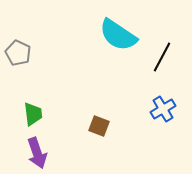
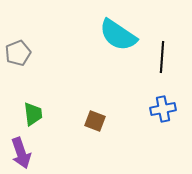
gray pentagon: rotated 25 degrees clockwise
black line: rotated 24 degrees counterclockwise
blue cross: rotated 20 degrees clockwise
brown square: moved 4 px left, 5 px up
purple arrow: moved 16 px left
